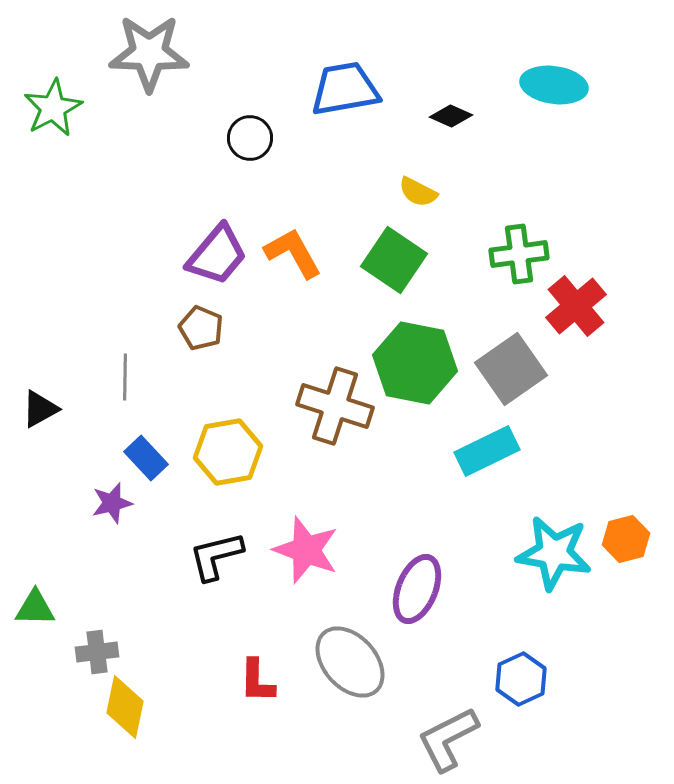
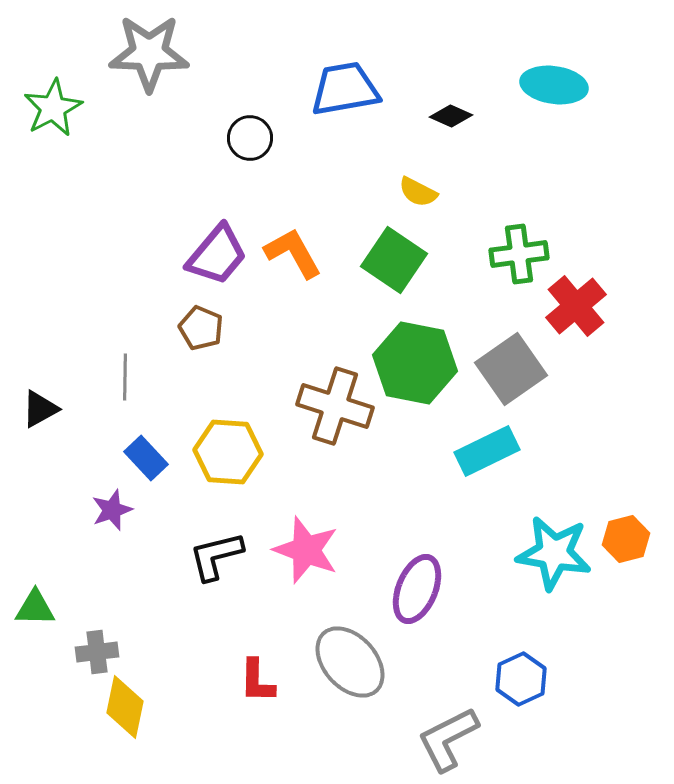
yellow hexagon: rotated 14 degrees clockwise
purple star: moved 7 px down; rotated 6 degrees counterclockwise
